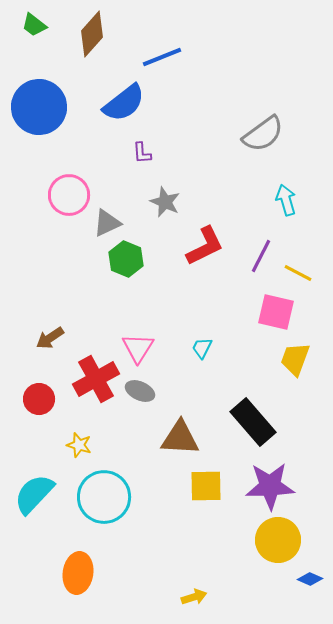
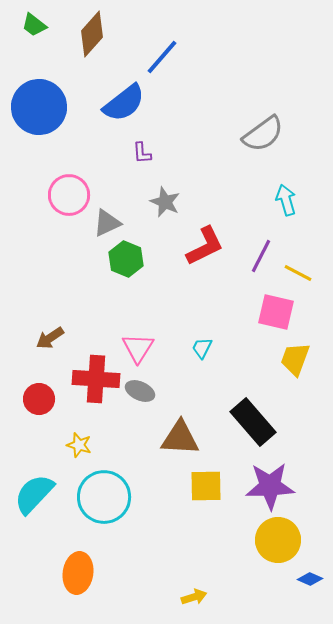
blue line: rotated 27 degrees counterclockwise
red cross: rotated 33 degrees clockwise
